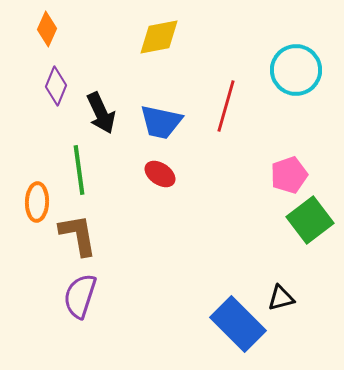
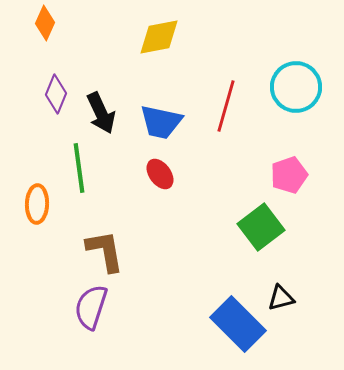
orange diamond: moved 2 px left, 6 px up
cyan circle: moved 17 px down
purple diamond: moved 8 px down
green line: moved 2 px up
red ellipse: rotated 20 degrees clockwise
orange ellipse: moved 2 px down
green square: moved 49 px left, 7 px down
brown L-shape: moved 27 px right, 16 px down
purple semicircle: moved 11 px right, 11 px down
